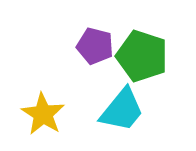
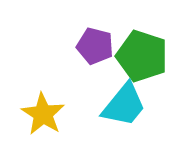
cyan trapezoid: moved 2 px right, 5 px up
